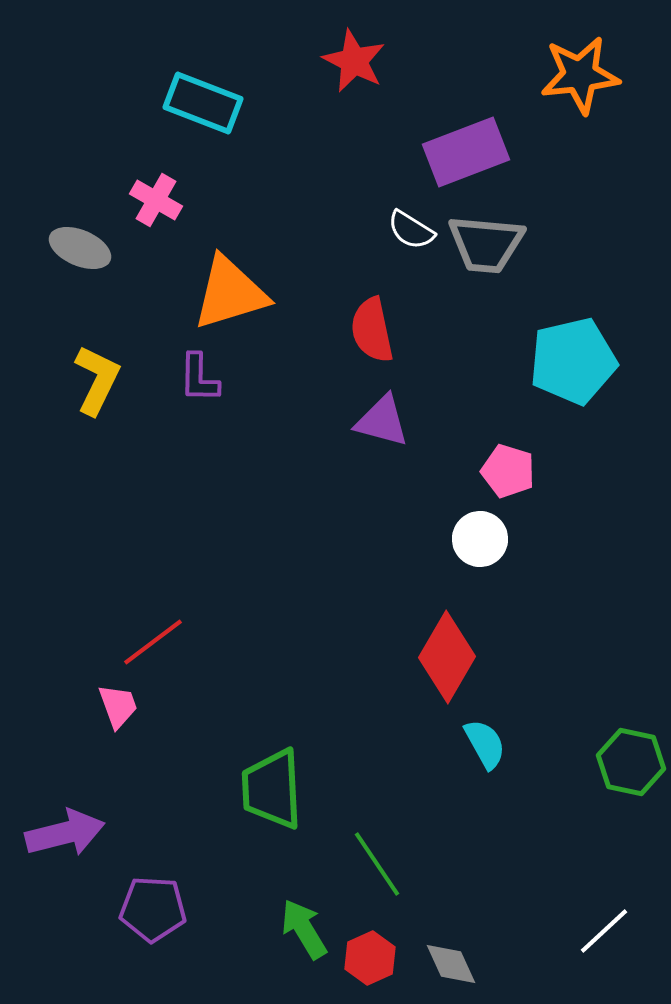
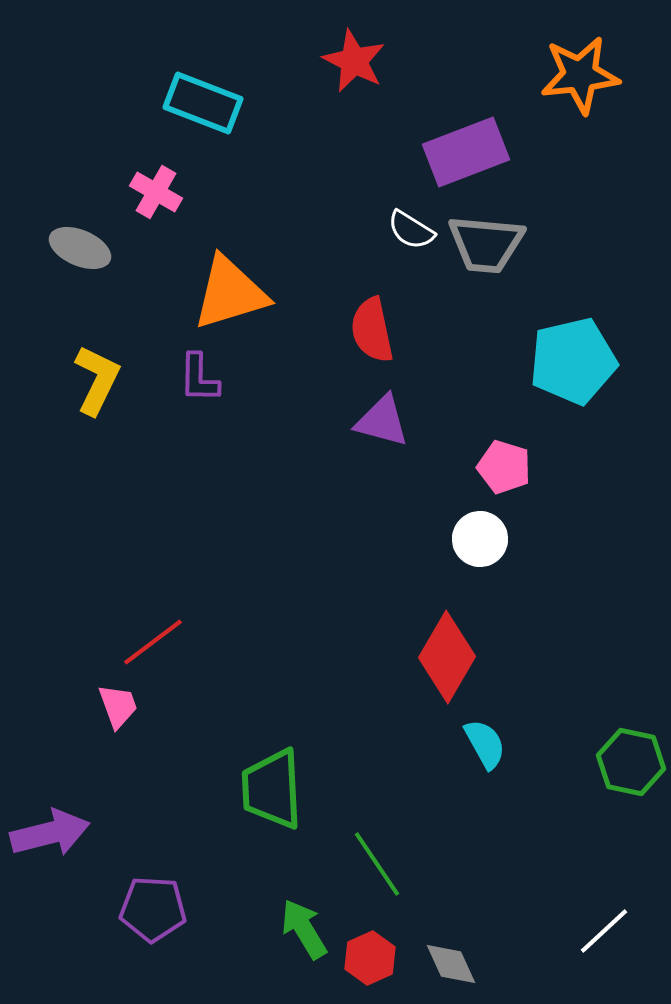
pink cross: moved 8 px up
pink pentagon: moved 4 px left, 4 px up
purple arrow: moved 15 px left
